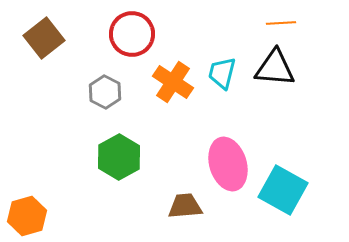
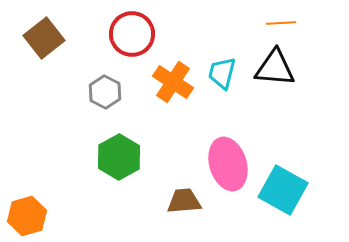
brown trapezoid: moved 1 px left, 5 px up
